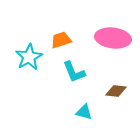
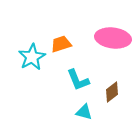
orange trapezoid: moved 4 px down
cyan star: moved 3 px right
cyan L-shape: moved 4 px right, 8 px down
brown diamond: moved 4 px left, 1 px down; rotated 45 degrees counterclockwise
